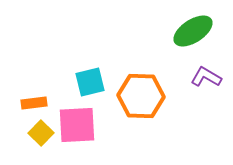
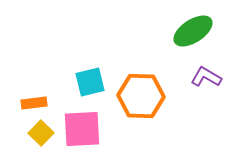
pink square: moved 5 px right, 4 px down
